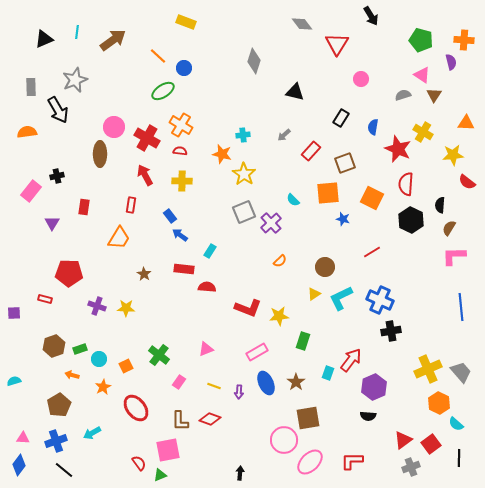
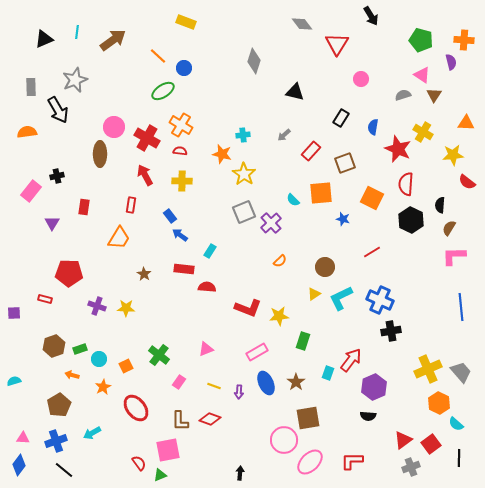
orange square at (328, 193): moved 7 px left
